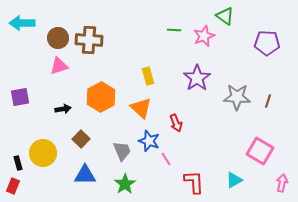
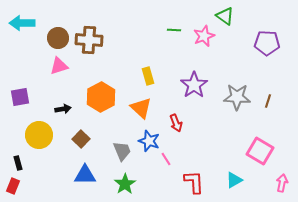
purple star: moved 3 px left, 7 px down
yellow circle: moved 4 px left, 18 px up
